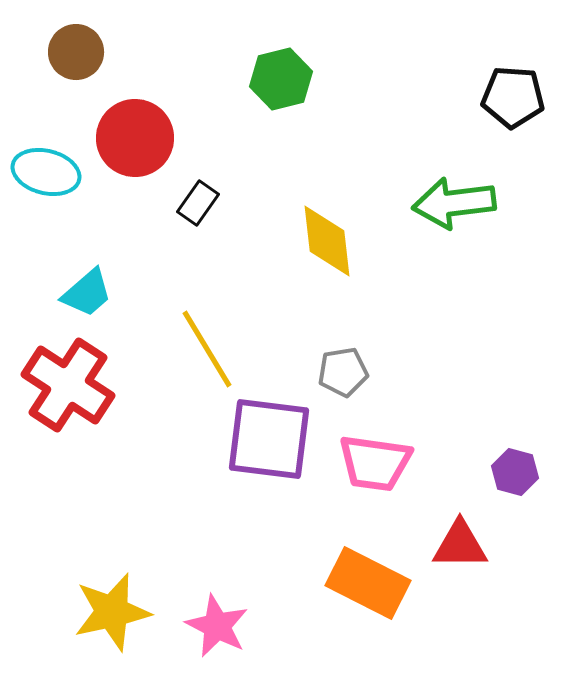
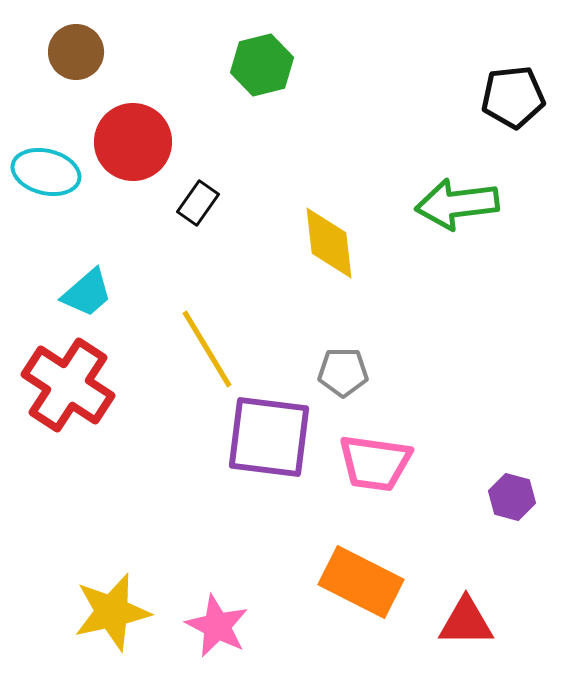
green hexagon: moved 19 px left, 14 px up
black pentagon: rotated 10 degrees counterclockwise
red circle: moved 2 px left, 4 px down
green arrow: moved 3 px right, 1 px down
yellow diamond: moved 2 px right, 2 px down
gray pentagon: rotated 9 degrees clockwise
purple square: moved 2 px up
purple hexagon: moved 3 px left, 25 px down
red triangle: moved 6 px right, 77 px down
orange rectangle: moved 7 px left, 1 px up
